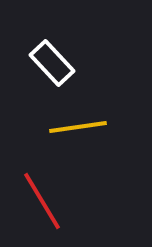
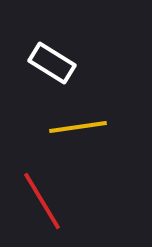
white rectangle: rotated 15 degrees counterclockwise
